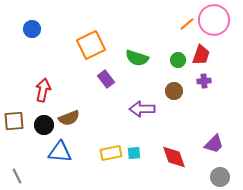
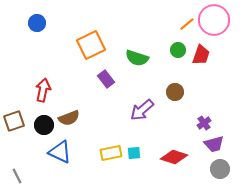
blue circle: moved 5 px right, 6 px up
green circle: moved 10 px up
purple cross: moved 42 px down; rotated 32 degrees counterclockwise
brown circle: moved 1 px right, 1 px down
purple arrow: moved 1 px down; rotated 40 degrees counterclockwise
brown square: rotated 15 degrees counterclockwise
purple trapezoid: rotated 30 degrees clockwise
blue triangle: rotated 20 degrees clockwise
red diamond: rotated 52 degrees counterclockwise
gray circle: moved 8 px up
